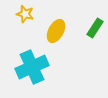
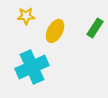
yellow star: moved 1 px right, 2 px down; rotated 18 degrees counterclockwise
yellow ellipse: moved 1 px left
